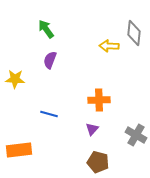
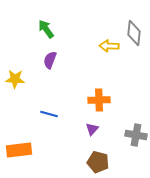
gray cross: rotated 20 degrees counterclockwise
